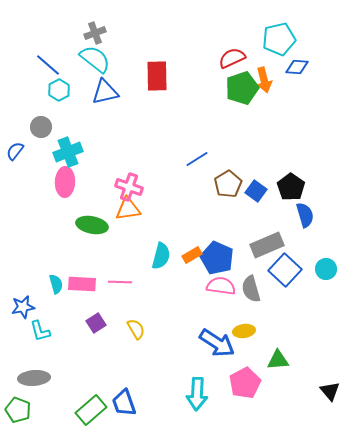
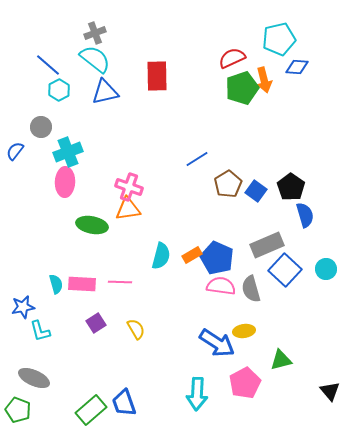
green triangle at (278, 360): moved 3 px right; rotated 10 degrees counterclockwise
gray ellipse at (34, 378): rotated 28 degrees clockwise
